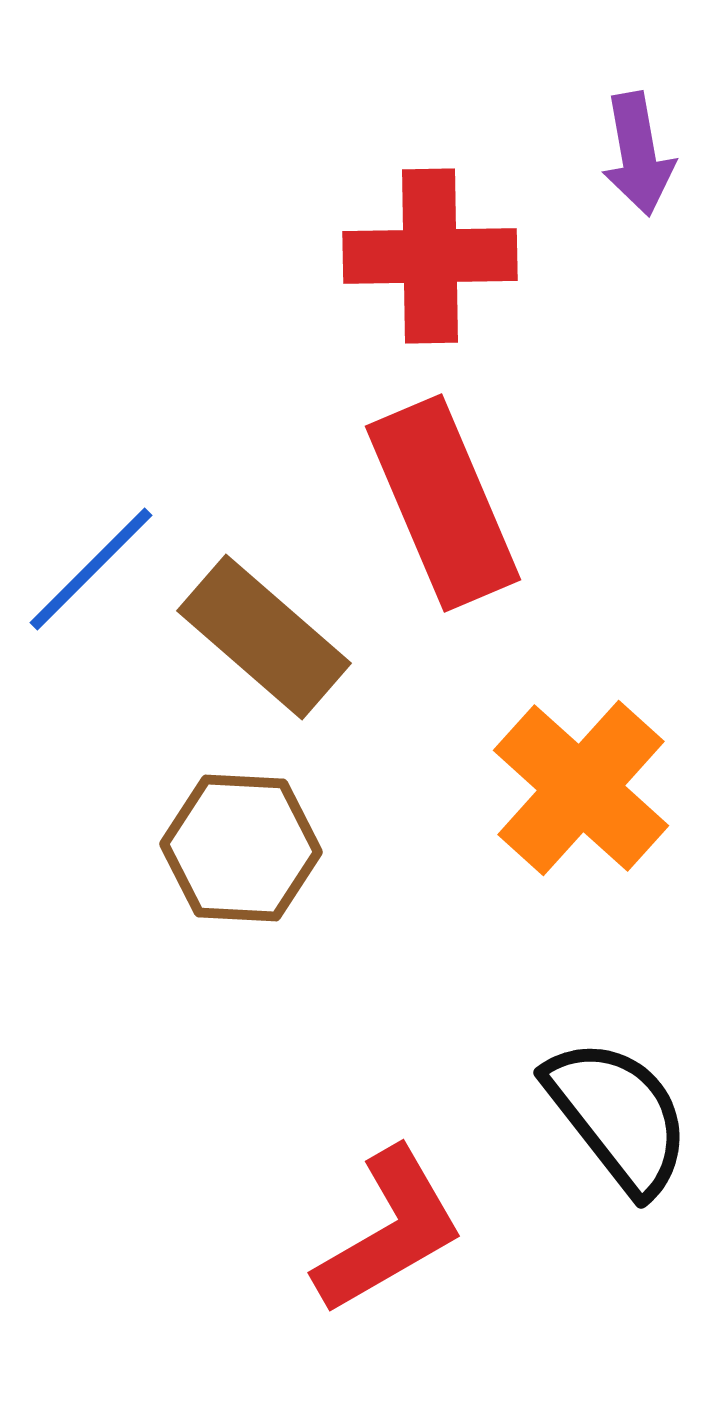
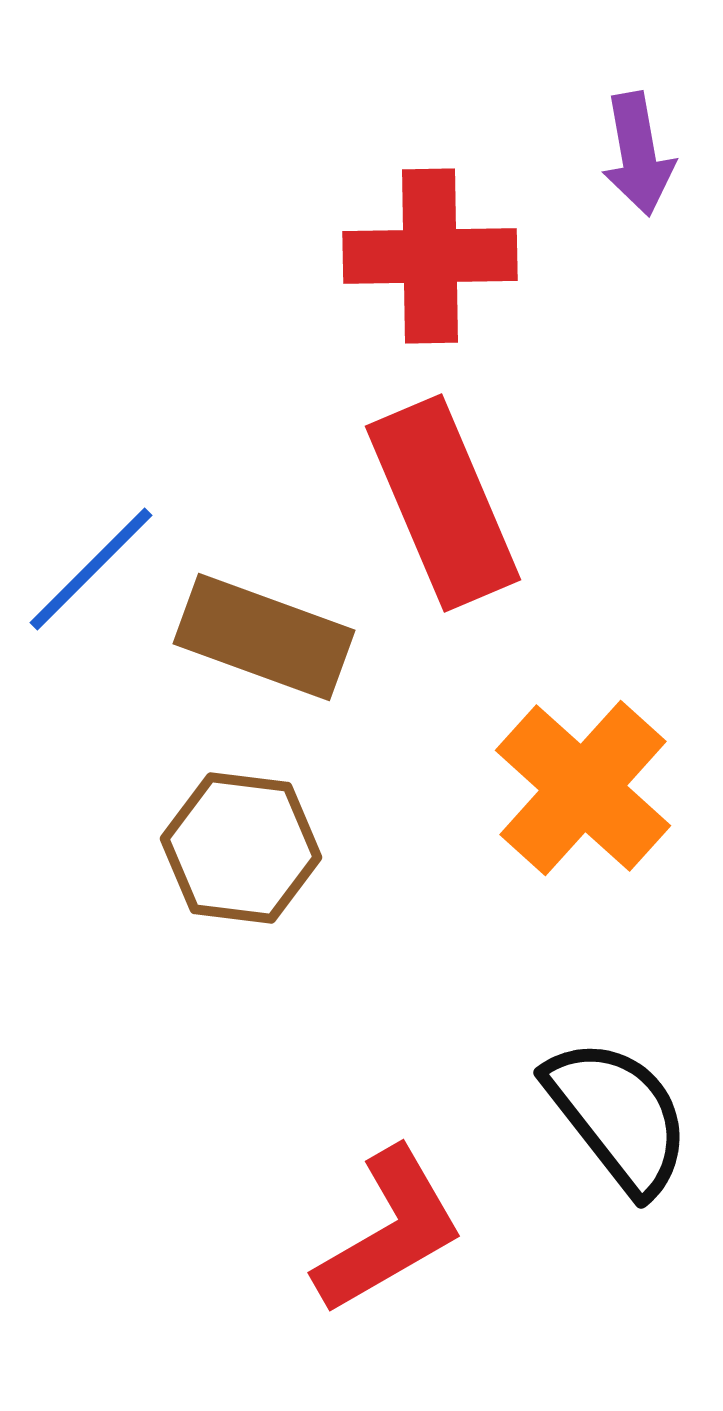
brown rectangle: rotated 21 degrees counterclockwise
orange cross: moved 2 px right
brown hexagon: rotated 4 degrees clockwise
